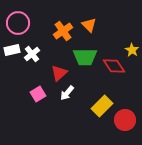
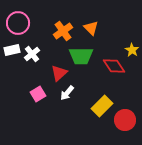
orange triangle: moved 2 px right, 3 px down
green trapezoid: moved 4 px left, 1 px up
